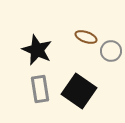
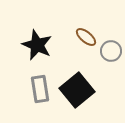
brown ellipse: rotated 20 degrees clockwise
black star: moved 5 px up
black square: moved 2 px left, 1 px up; rotated 16 degrees clockwise
